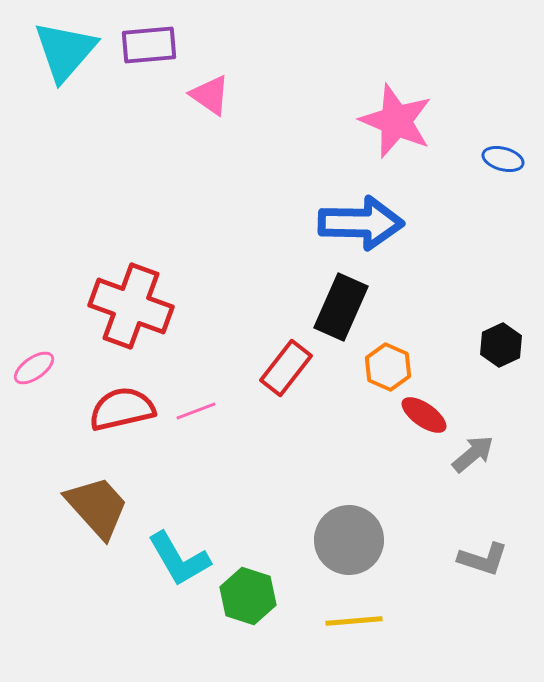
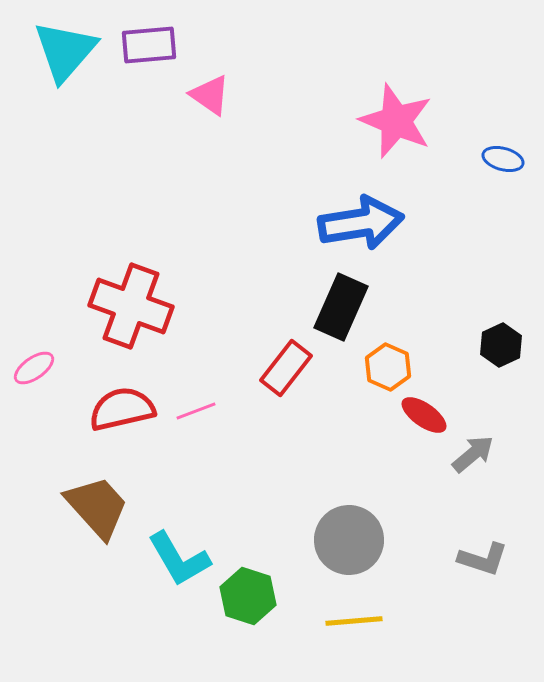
blue arrow: rotated 10 degrees counterclockwise
